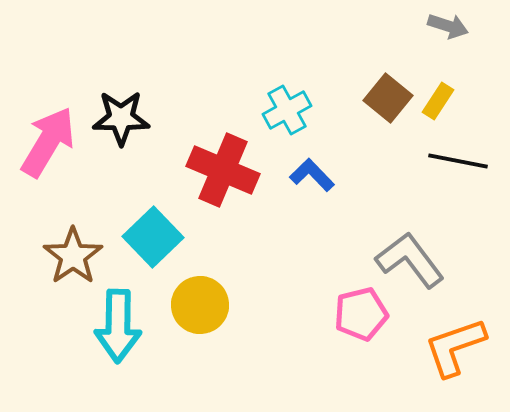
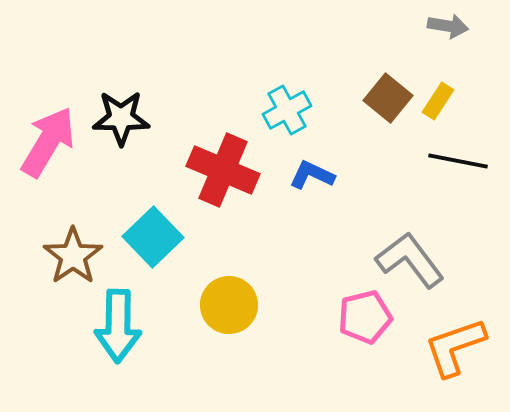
gray arrow: rotated 9 degrees counterclockwise
blue L-shape: rotated 21 degrees counterclockwise
yellow circle: moved 29 px right
pink pentagon: moved 4 px right, 3 px down
